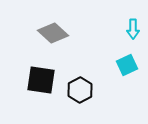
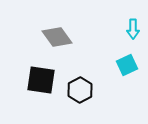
gray diamond: moved 4 px right, 4 px down; rotated 12 degrees clockwise
